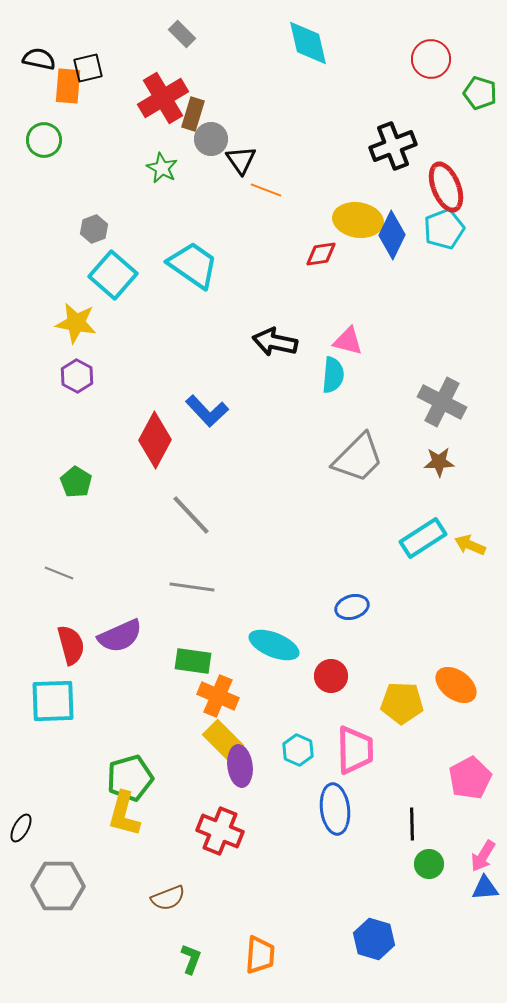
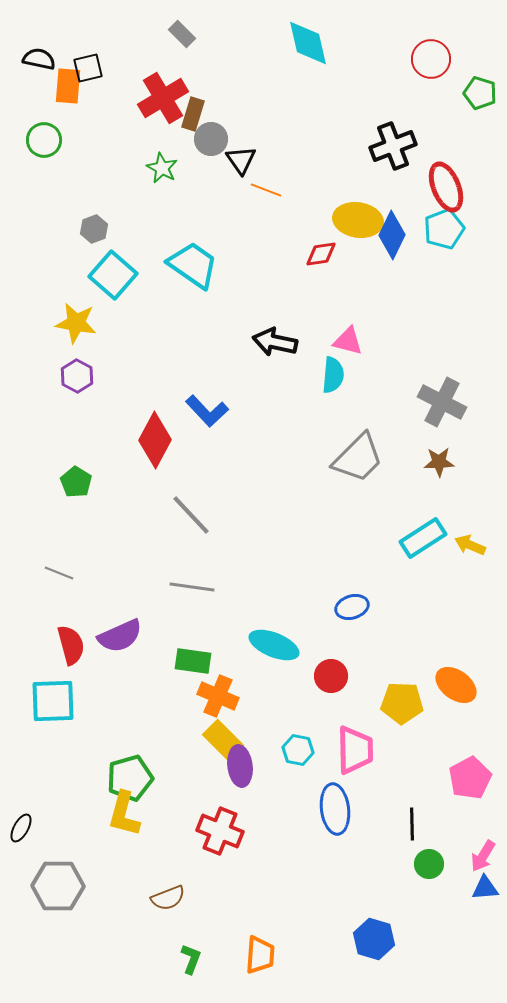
cyan hexagon at (298, 750): rotated 12 degrees counterclockwise
